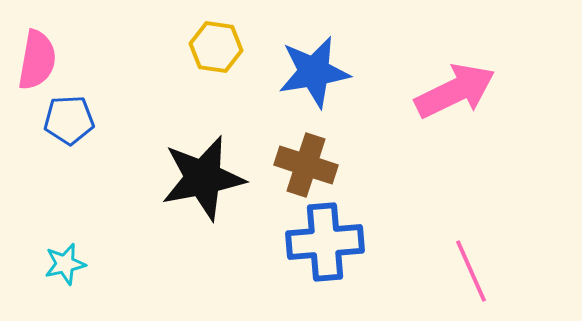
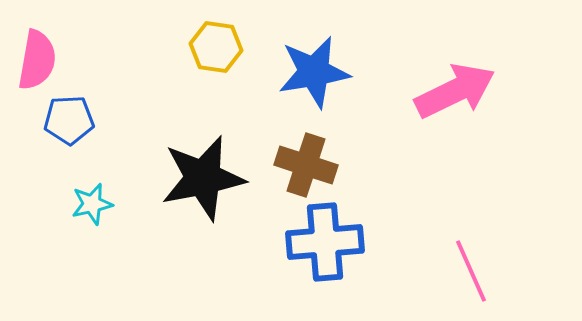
cyan star: moved 27 px right, 60 px up
